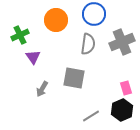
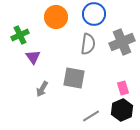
orange circle: moved 3 px up
pink rectangle: moved 3 px left
